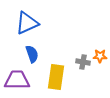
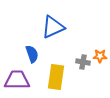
blue triangle: moved 26 px right, 4 px down
